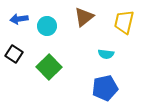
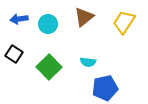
yellow trapezoid: rotated 20 degrees clockwise
cyan circle: moved 1 px right, 2 px up
cyan semicircle: moved 18 px left, 8 px down
